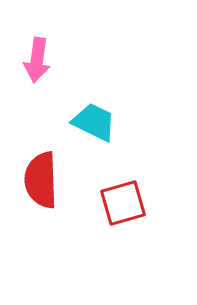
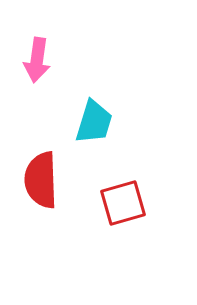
cyan trapezoid: rotated 81 degrees clockwise
